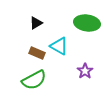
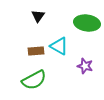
black triangle: moved 2 px right, 7 px up; rotated 24 degrees counterclockwise
brown rectangle: moved 1 px left, 2 px up; rotated 28 degrees counterclockwise
purple star: moved 5 px up; rotated 21 degrees counterclockwise
